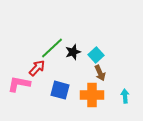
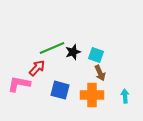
green line: rotated 20 degrees clockwise
cyan square: rotated 28 degrees counterclockwise
